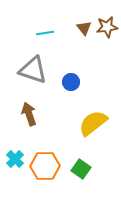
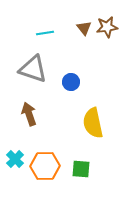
gray triangle: moved 1 px up
yellow semicircle: rotated 64 degrees counterclockwise
green square: rotated 30 degrees counterclockwise
